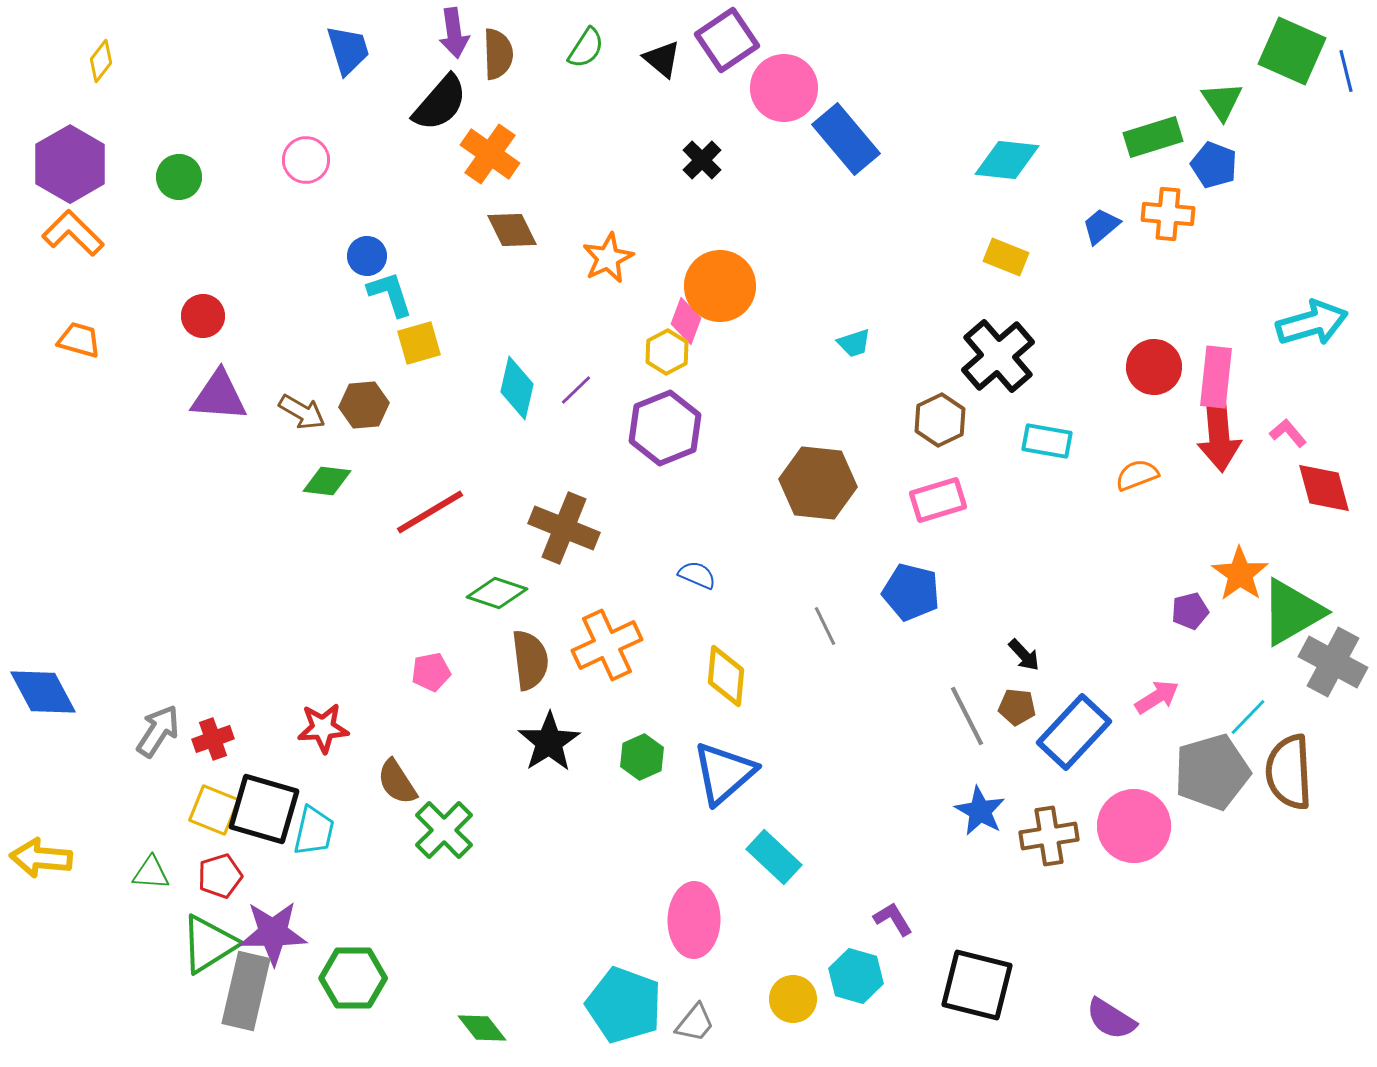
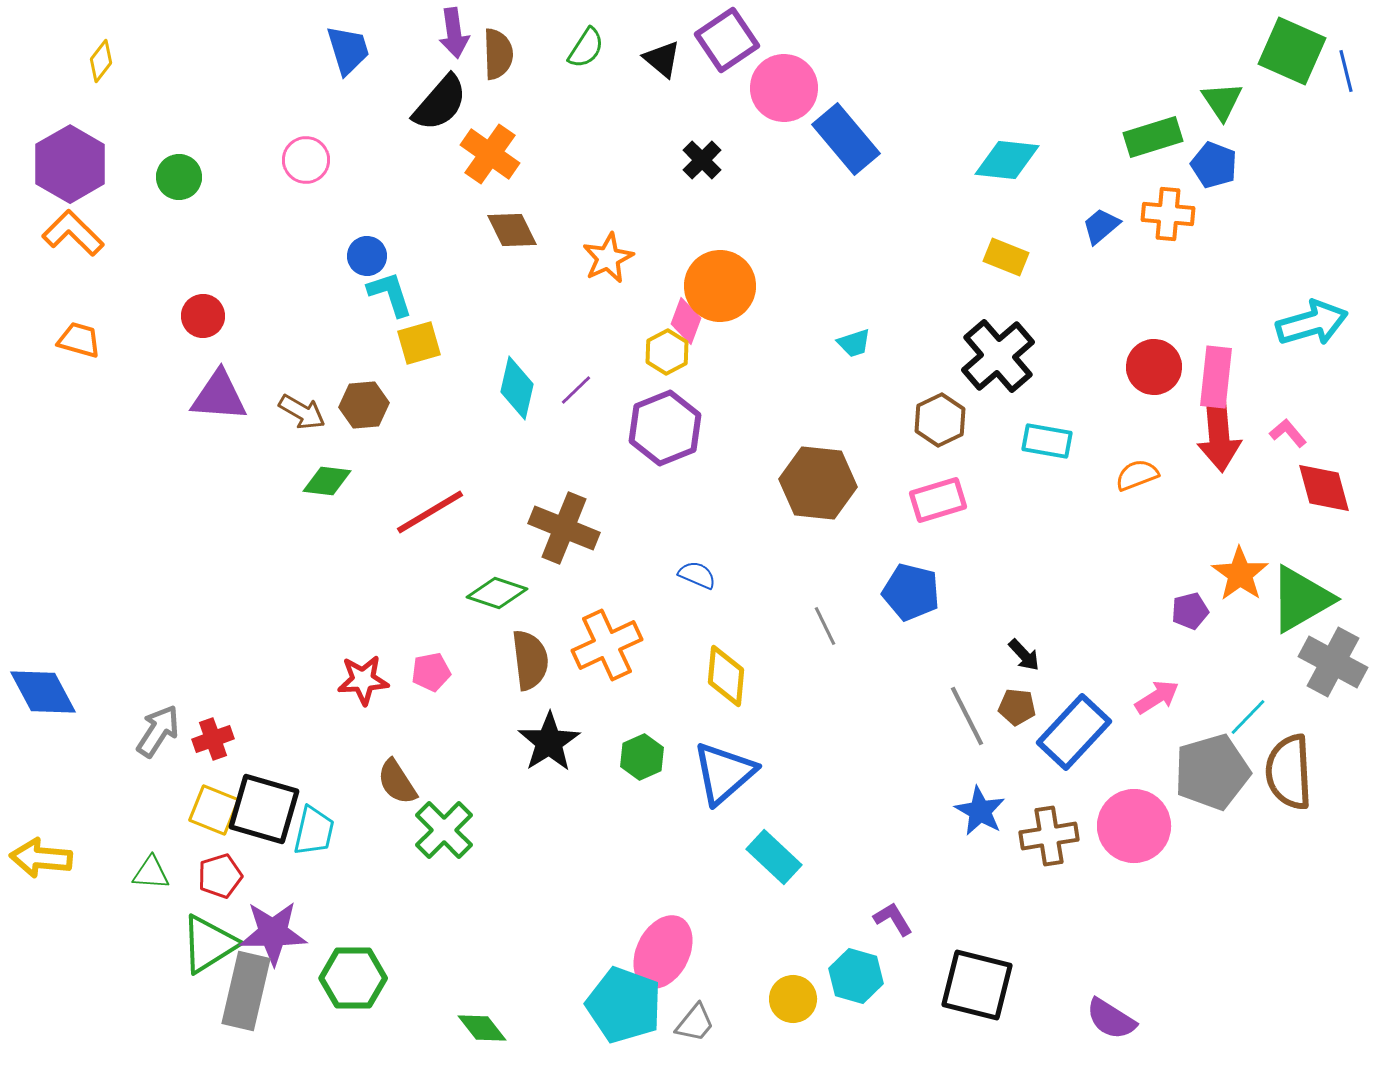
green triangle at (1292, 612): moved 9 px right, 13 px up
red star at (323, 728): moved 40 px right, 48 px up
pink ellipse at (694, 920): moved 31 px left, 32 px down; rotated 26 degrees clockwise
